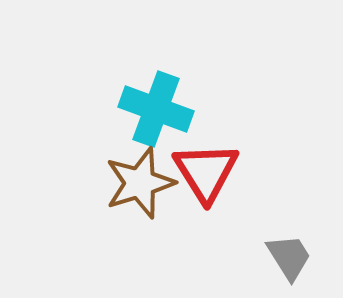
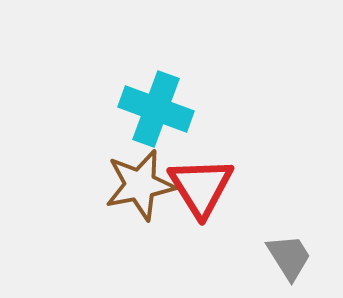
red triangle: moved 5 px left, 15 px down
brown star: moved 2 px down; rotated 6 degrees clockwise
